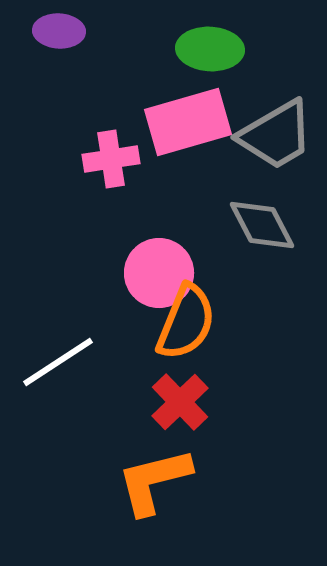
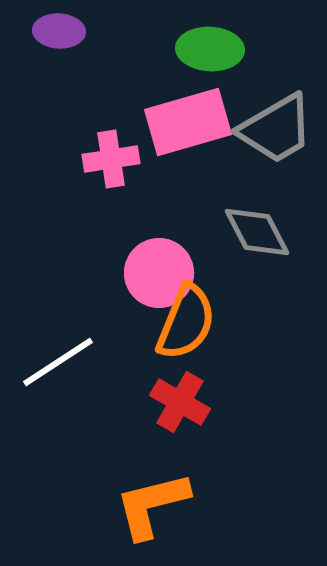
gray trapezoid: moved 6 px up
gray diamond: moved 5 px left, 7 px down
red cross: rotated 16 degrees counterclockwise
orange L-shape: moved 2 px left, 24 px down
